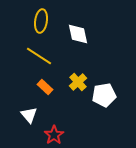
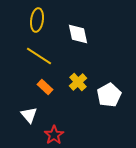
yellow ellipse: moved 4 px left, 1 px up
white pentagon: moved 5 px right; rotated 20 degrees counterclockwise
